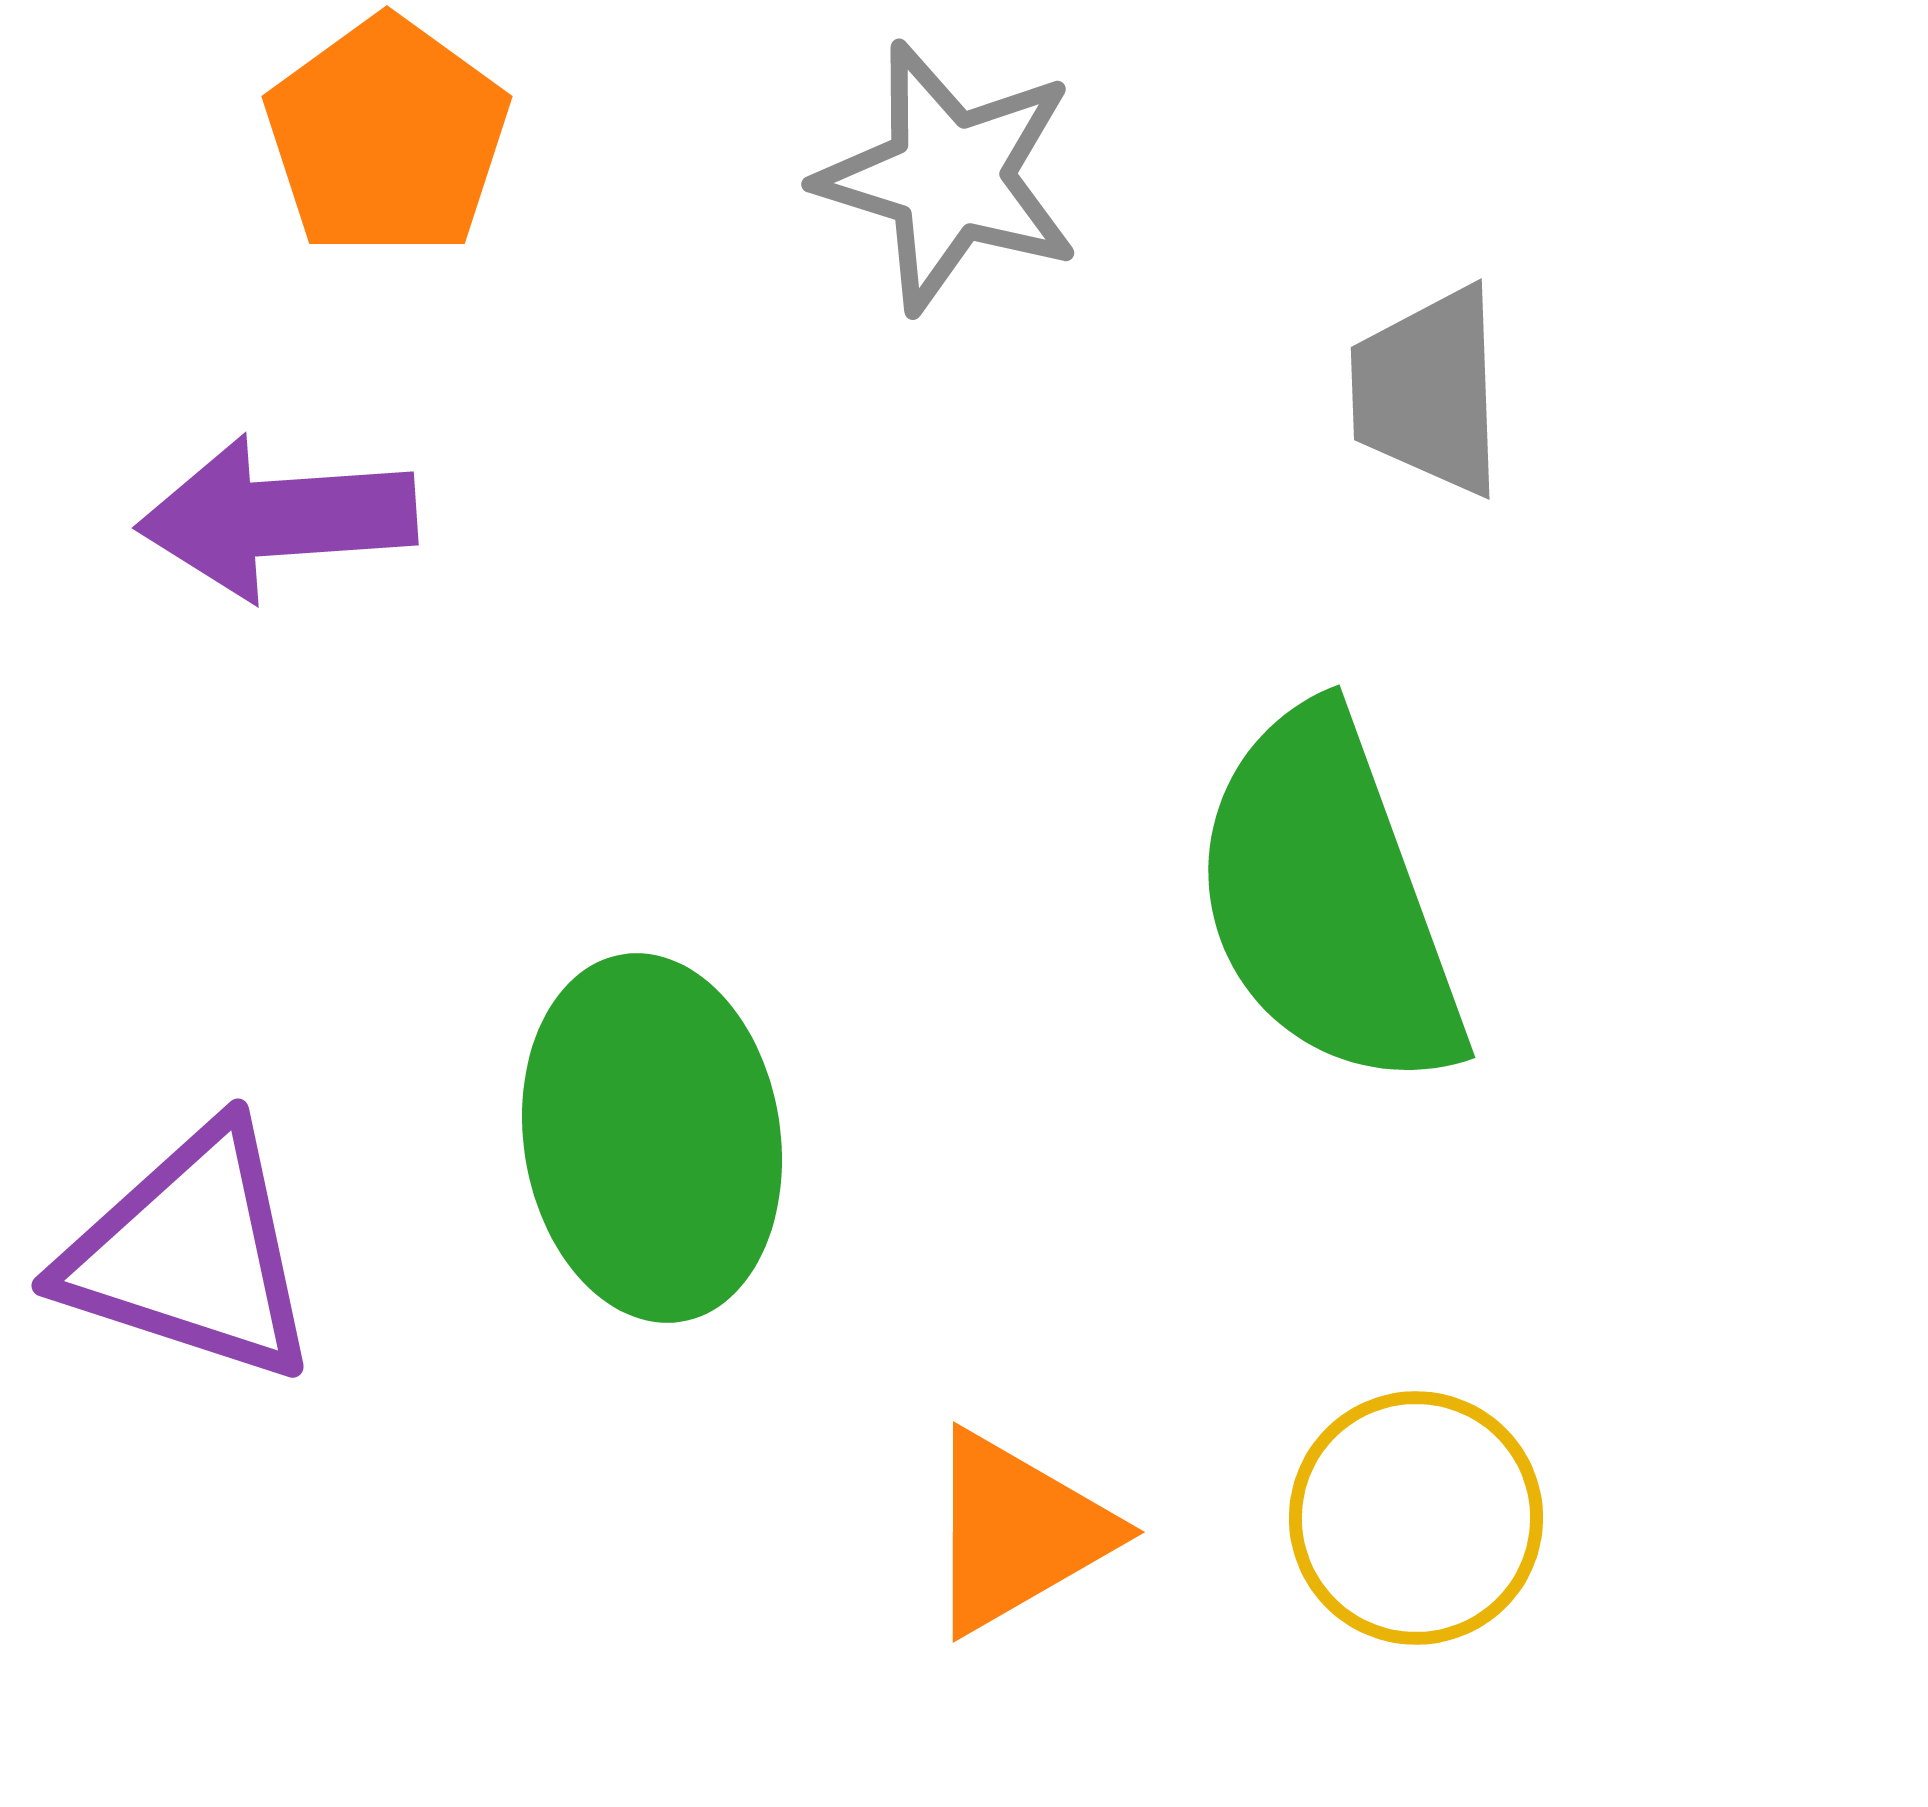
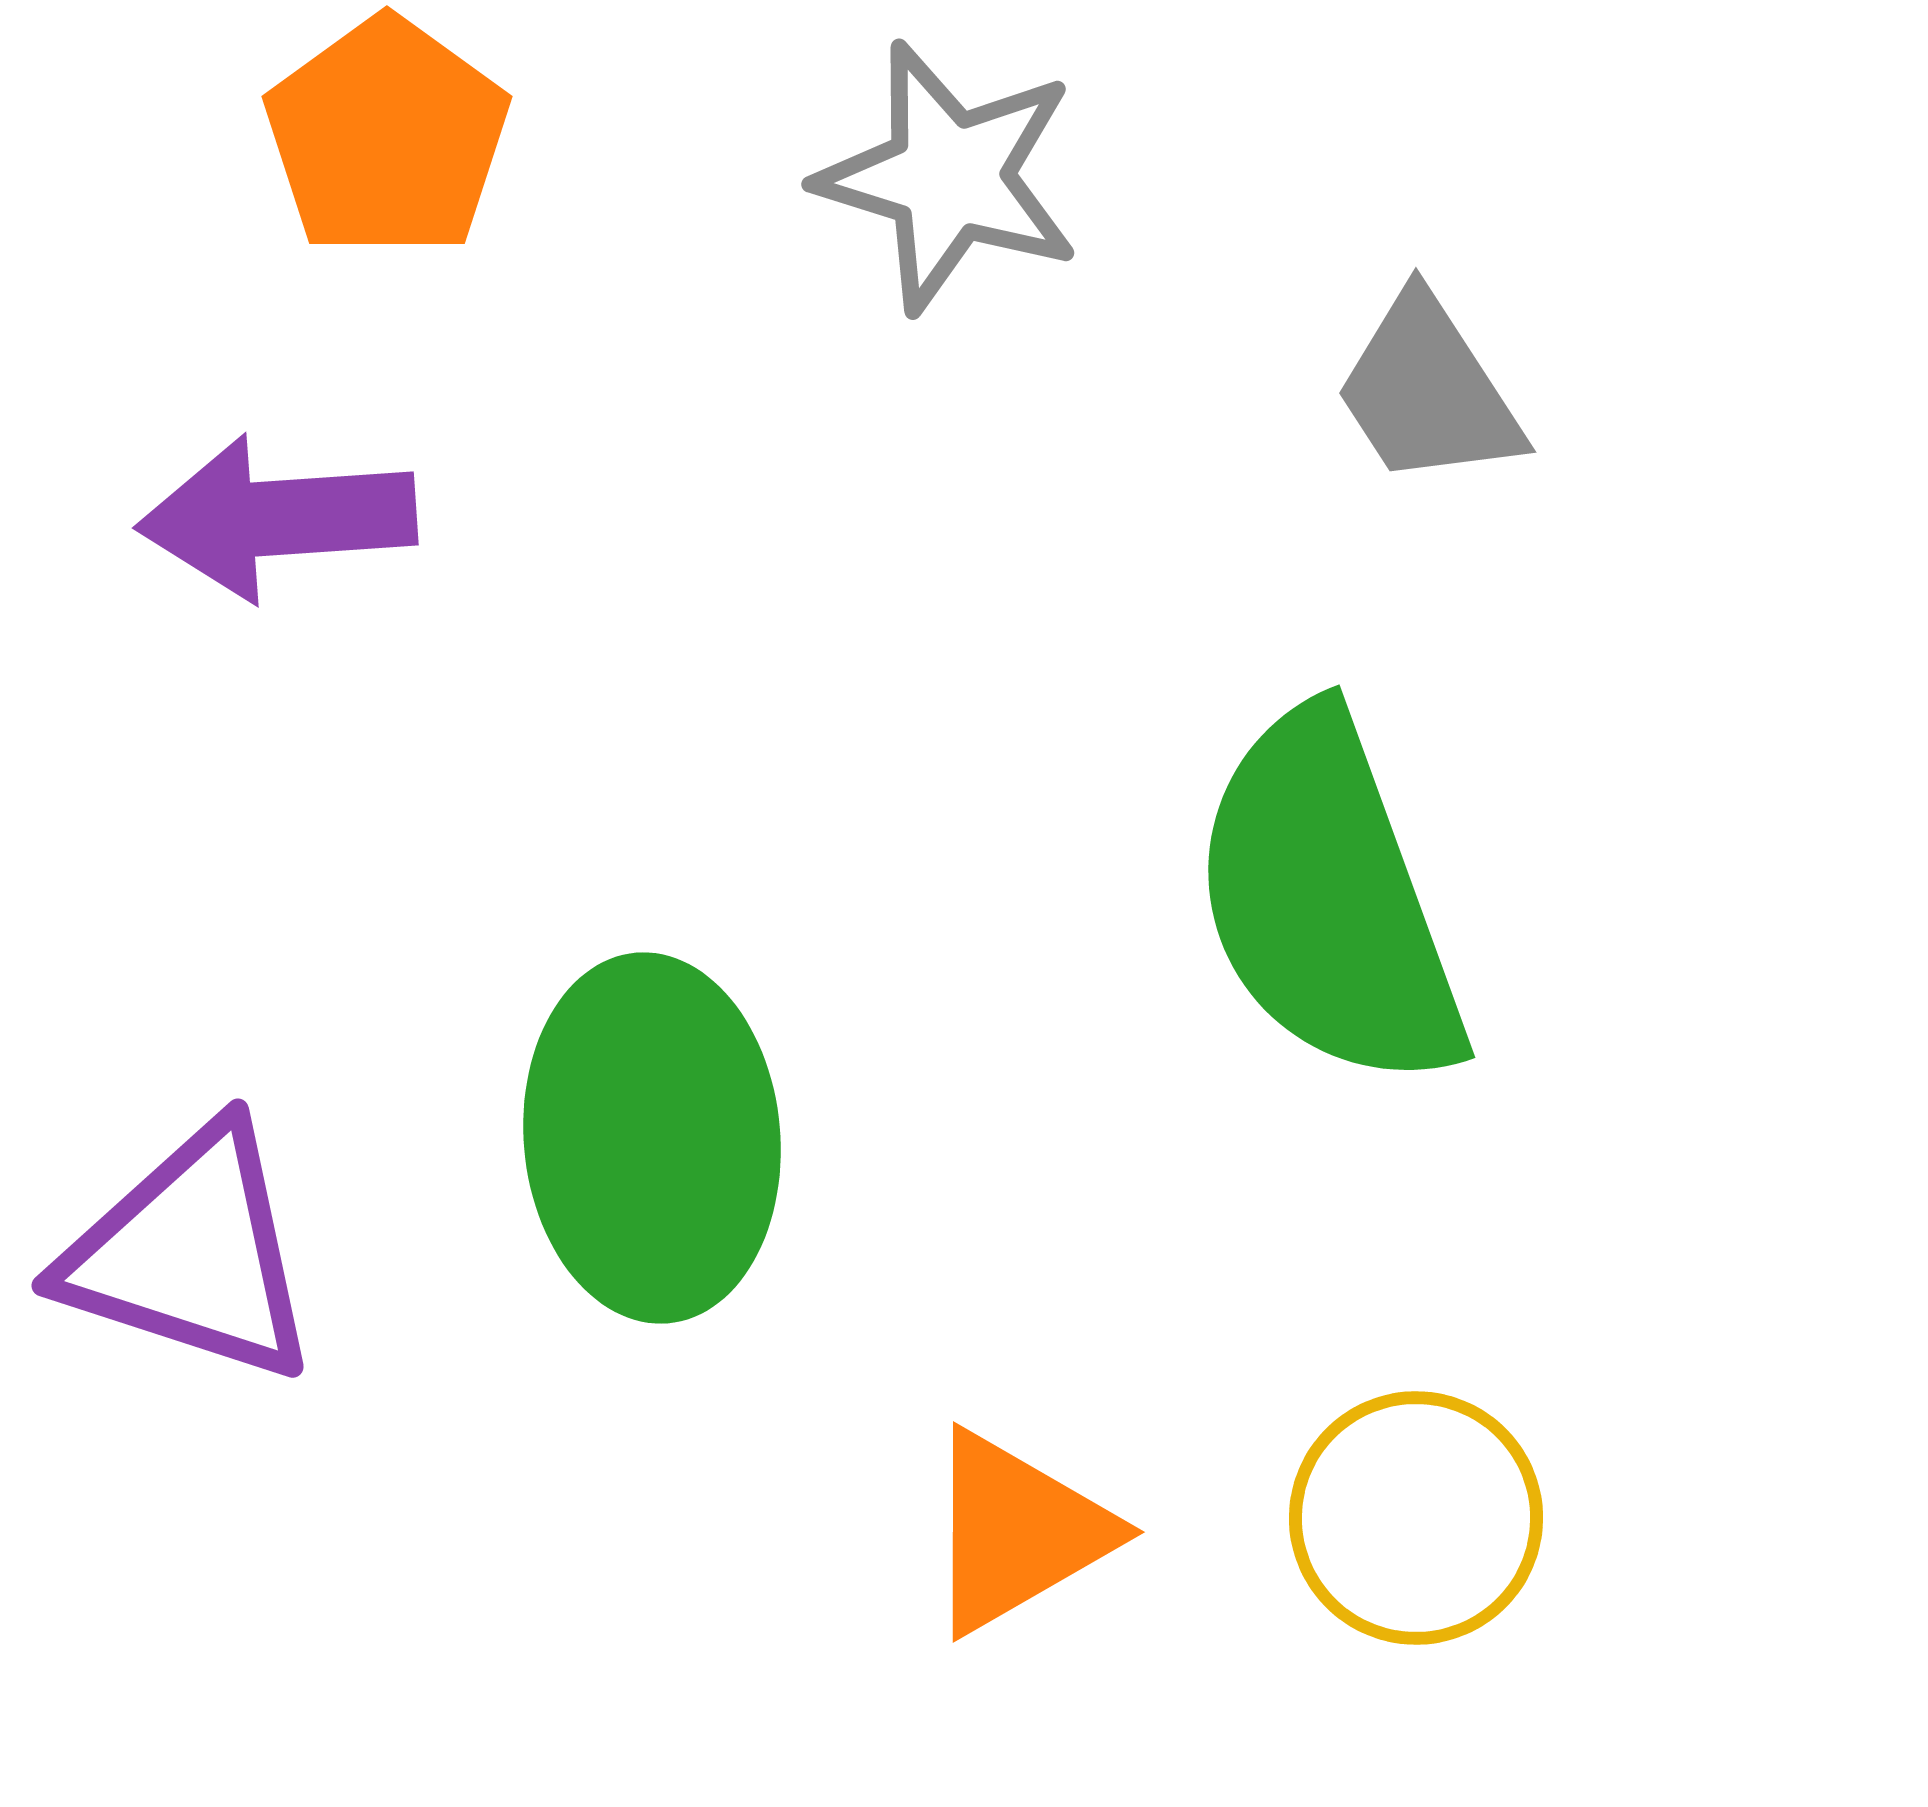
gray trapezoid: rotated 31 degrees counterclockwise
green ellipse: rotated 4 degrees clockwise
